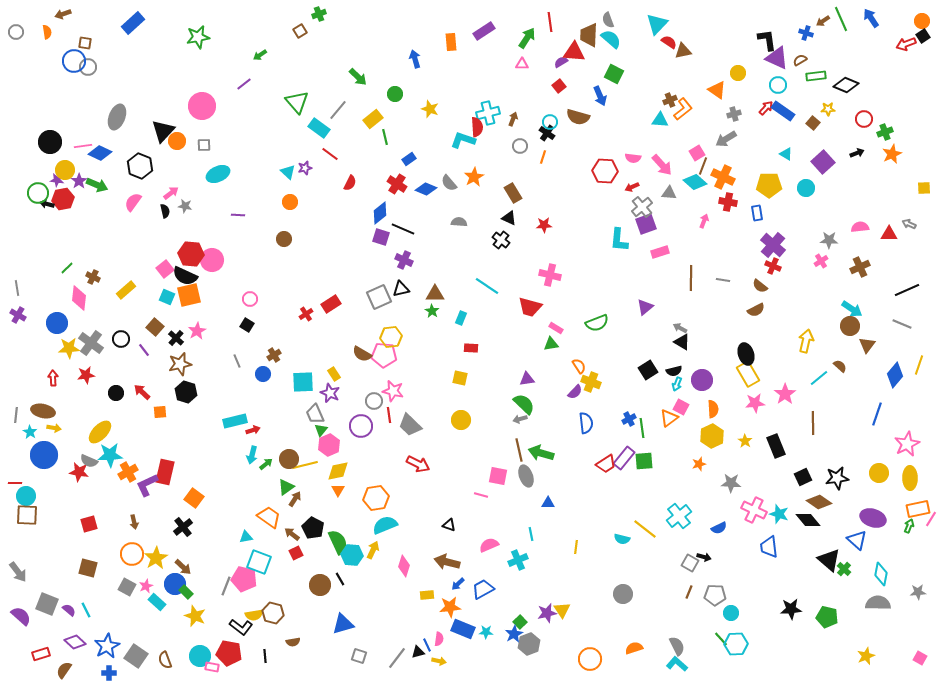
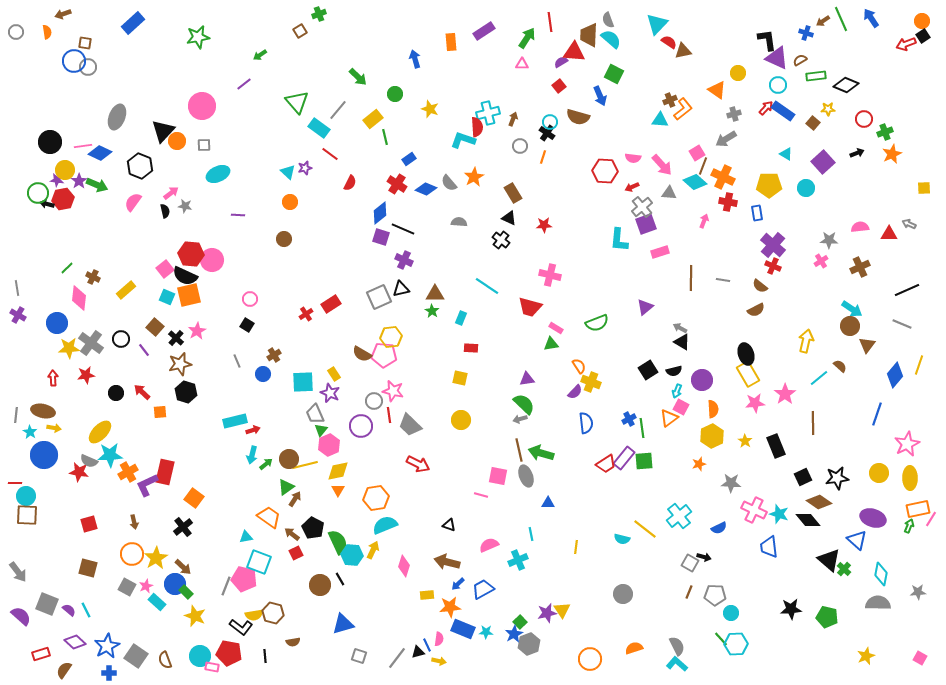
cyan arrow at (677, 384): moved 7 px down
